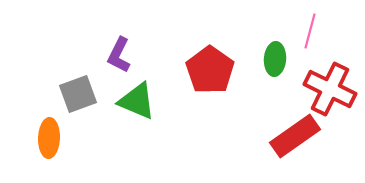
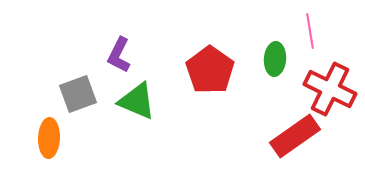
pink line: rotated 24 degrees counterclockwise
